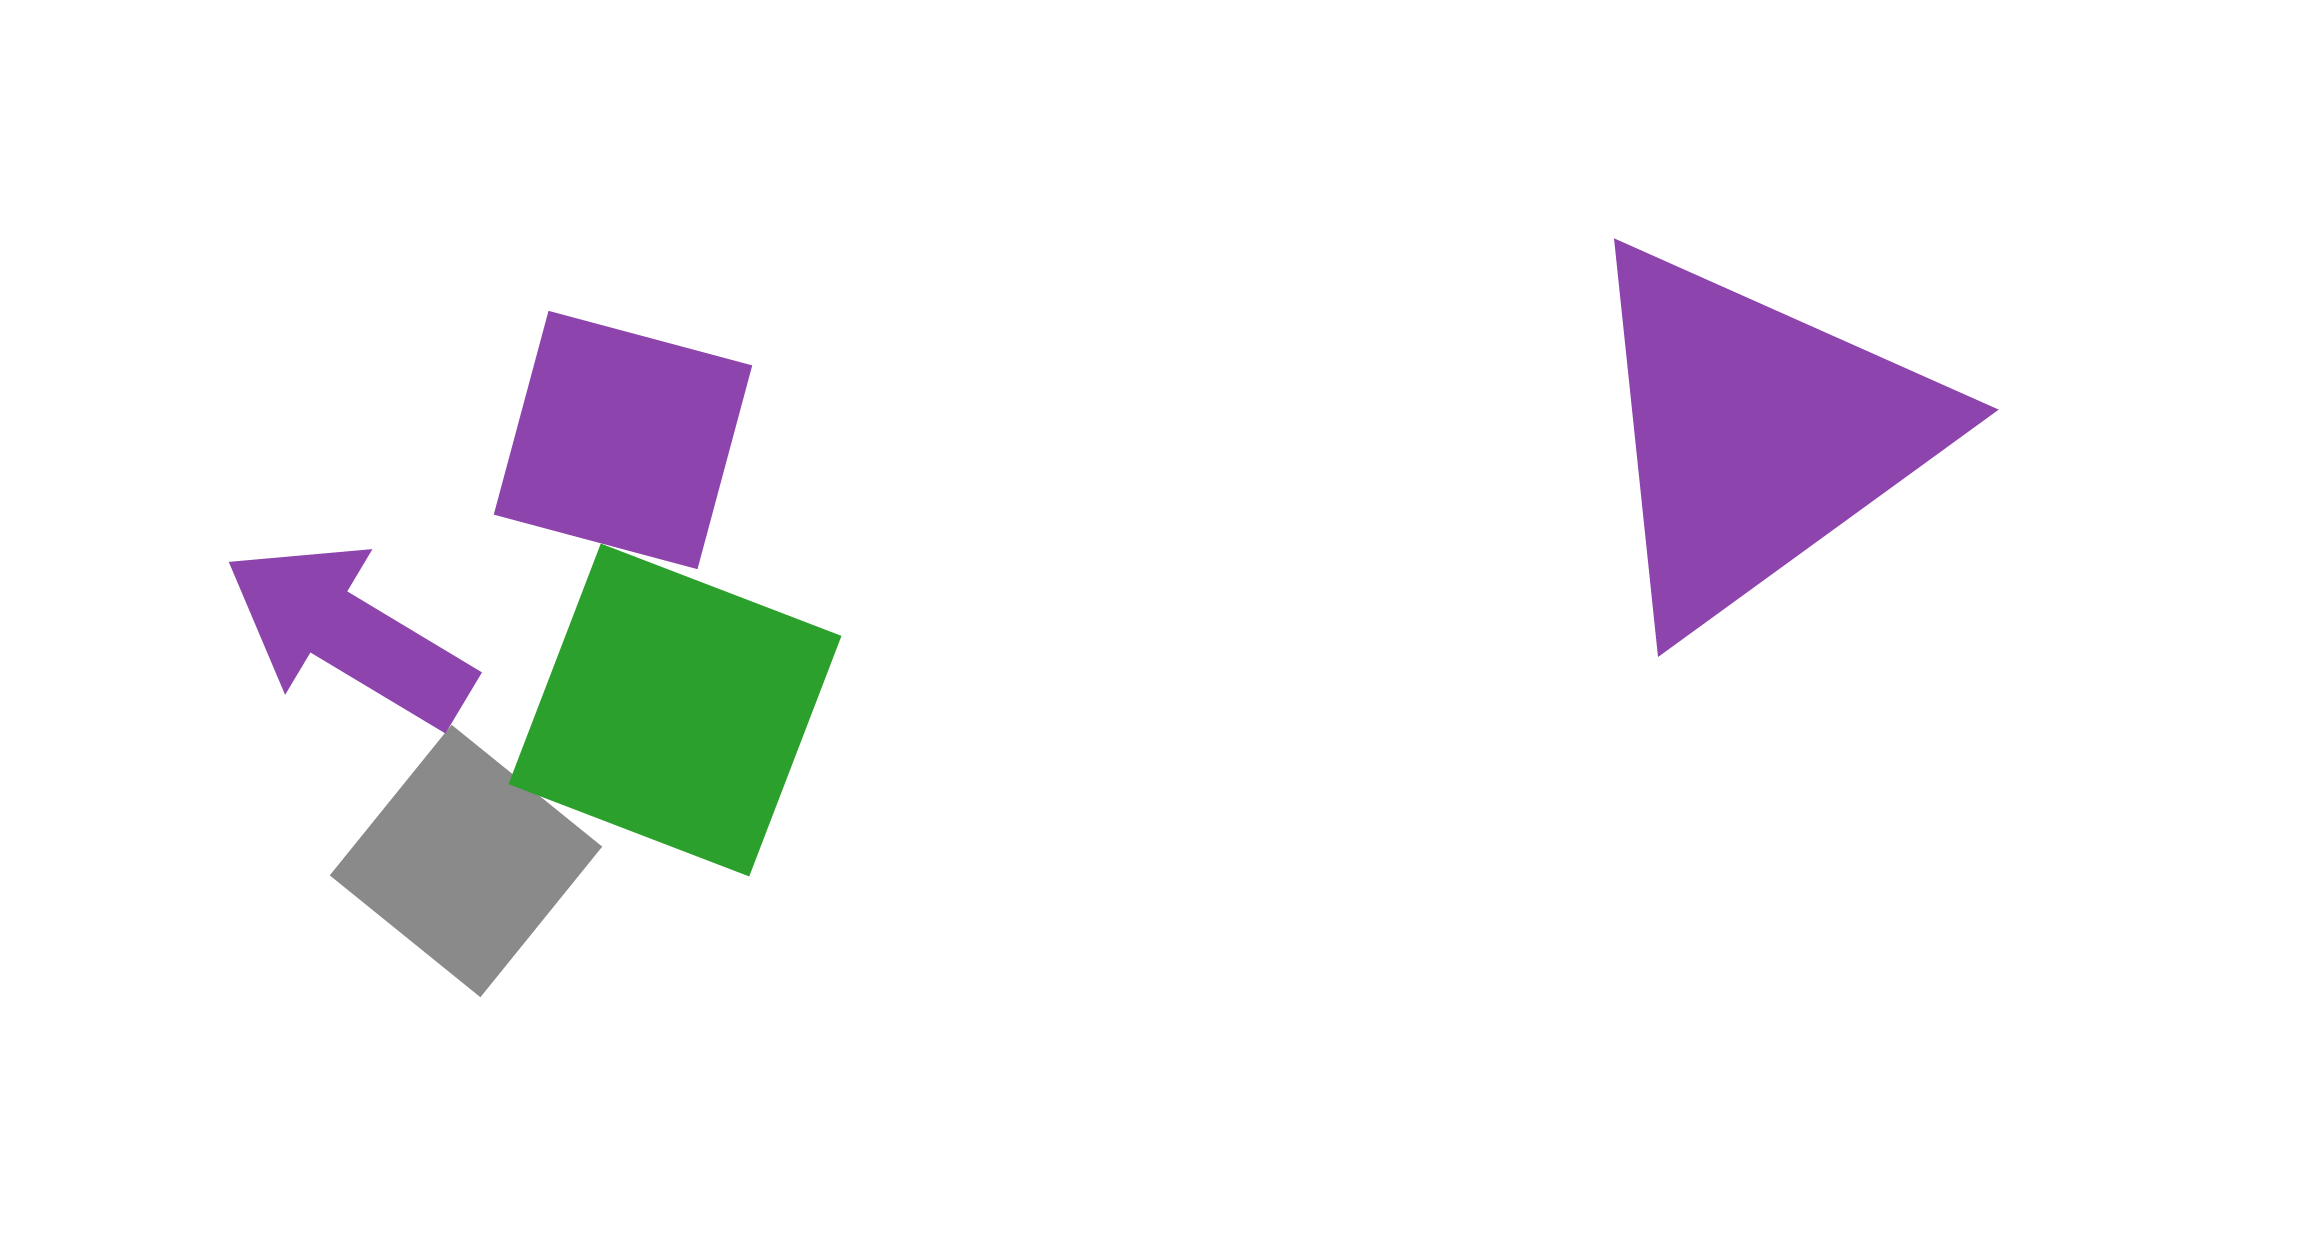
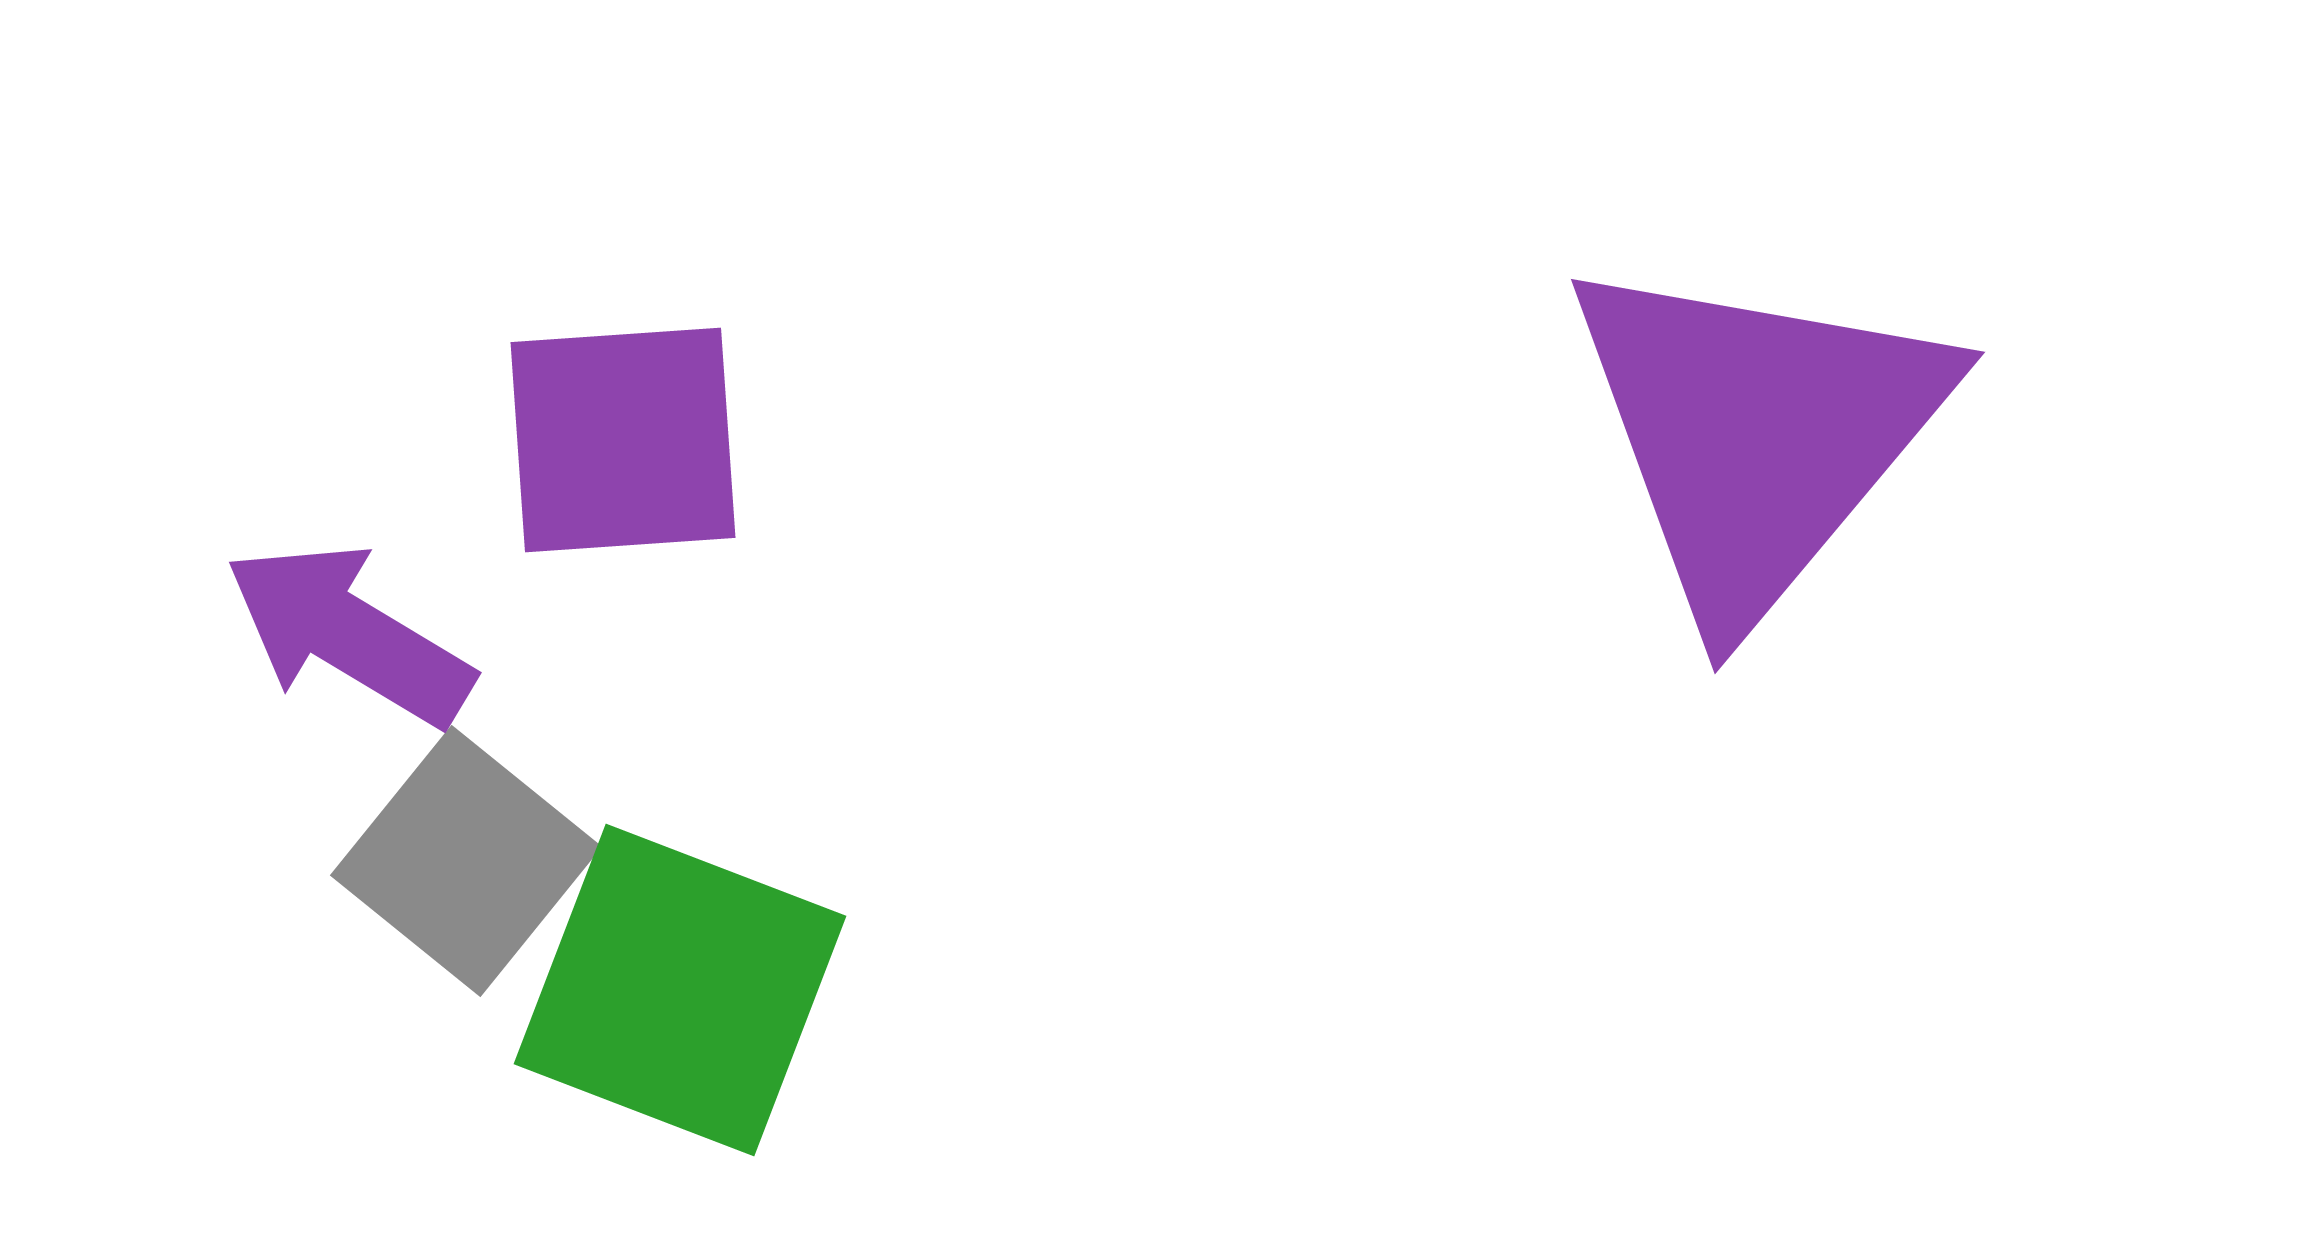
purple triangle: rotated 14 degrees counterclockwise
purple square: rotated 19 degrees counterclockwise
green square: moved 5 px right, 280 px down
